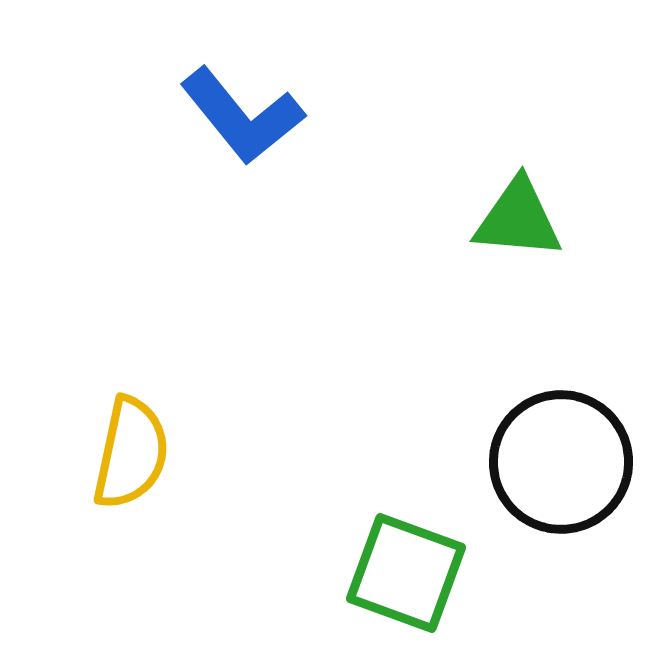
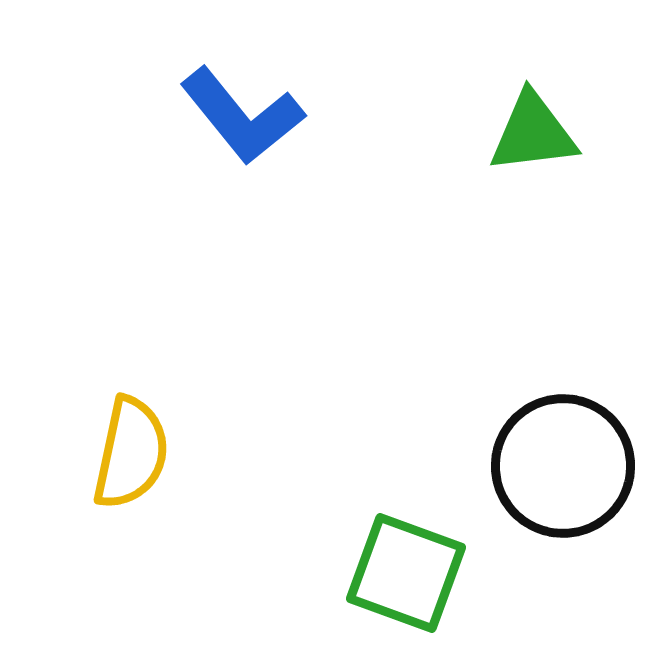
green triangle: moved 15 px right, 86 px up; rotated 12 degrees counterclockwise
black circle: moved 2 px right, 4 px down
